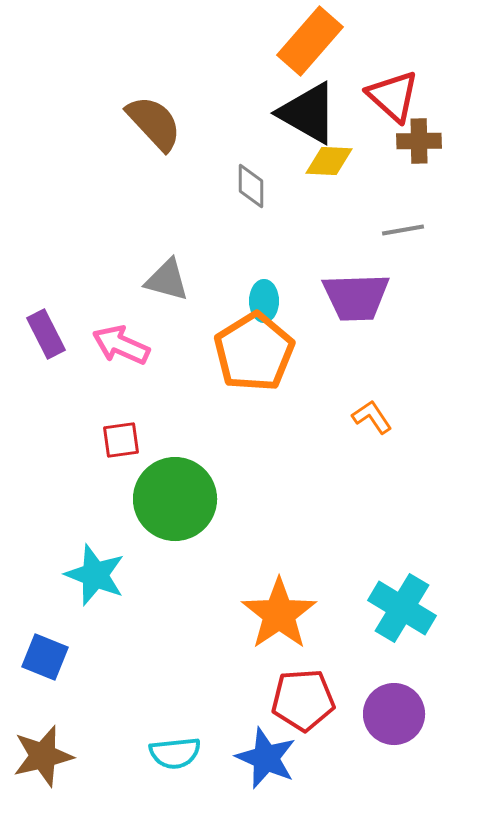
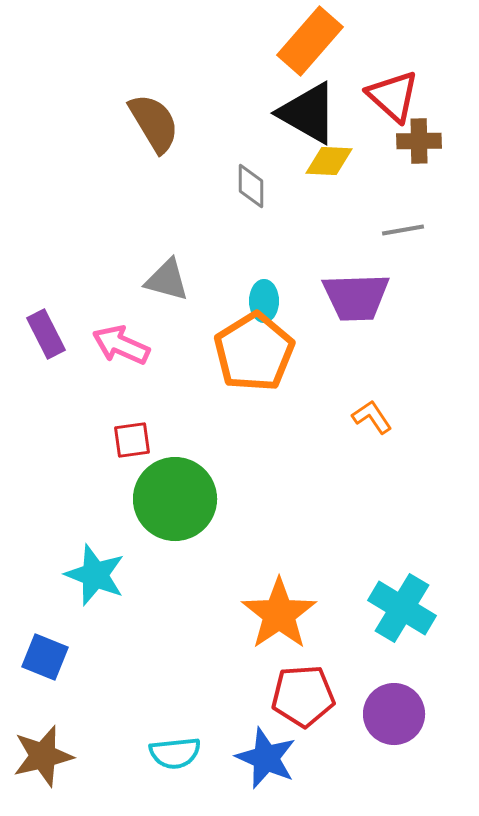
brown semicircle: rotated 12 degrees clockwise
red square: moved 11 px right
red pentagon: moved 4 px up
